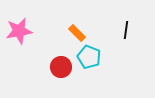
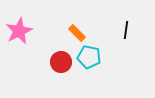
pink star: rotated 16 degrees counterclockwise
cyan pentagon: rotated 10 degrees counterclockwise
red circle: moved 5 px up
